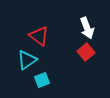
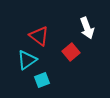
red square: moved 15 px left
